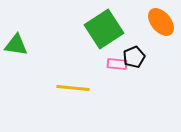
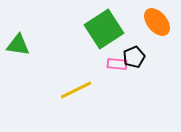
orange ellipse: moved 4 px left
green triangle: moved 2 px right
yellow line: moved 3 px right, 2 px down; rotated 32 degrees counterclockwise
